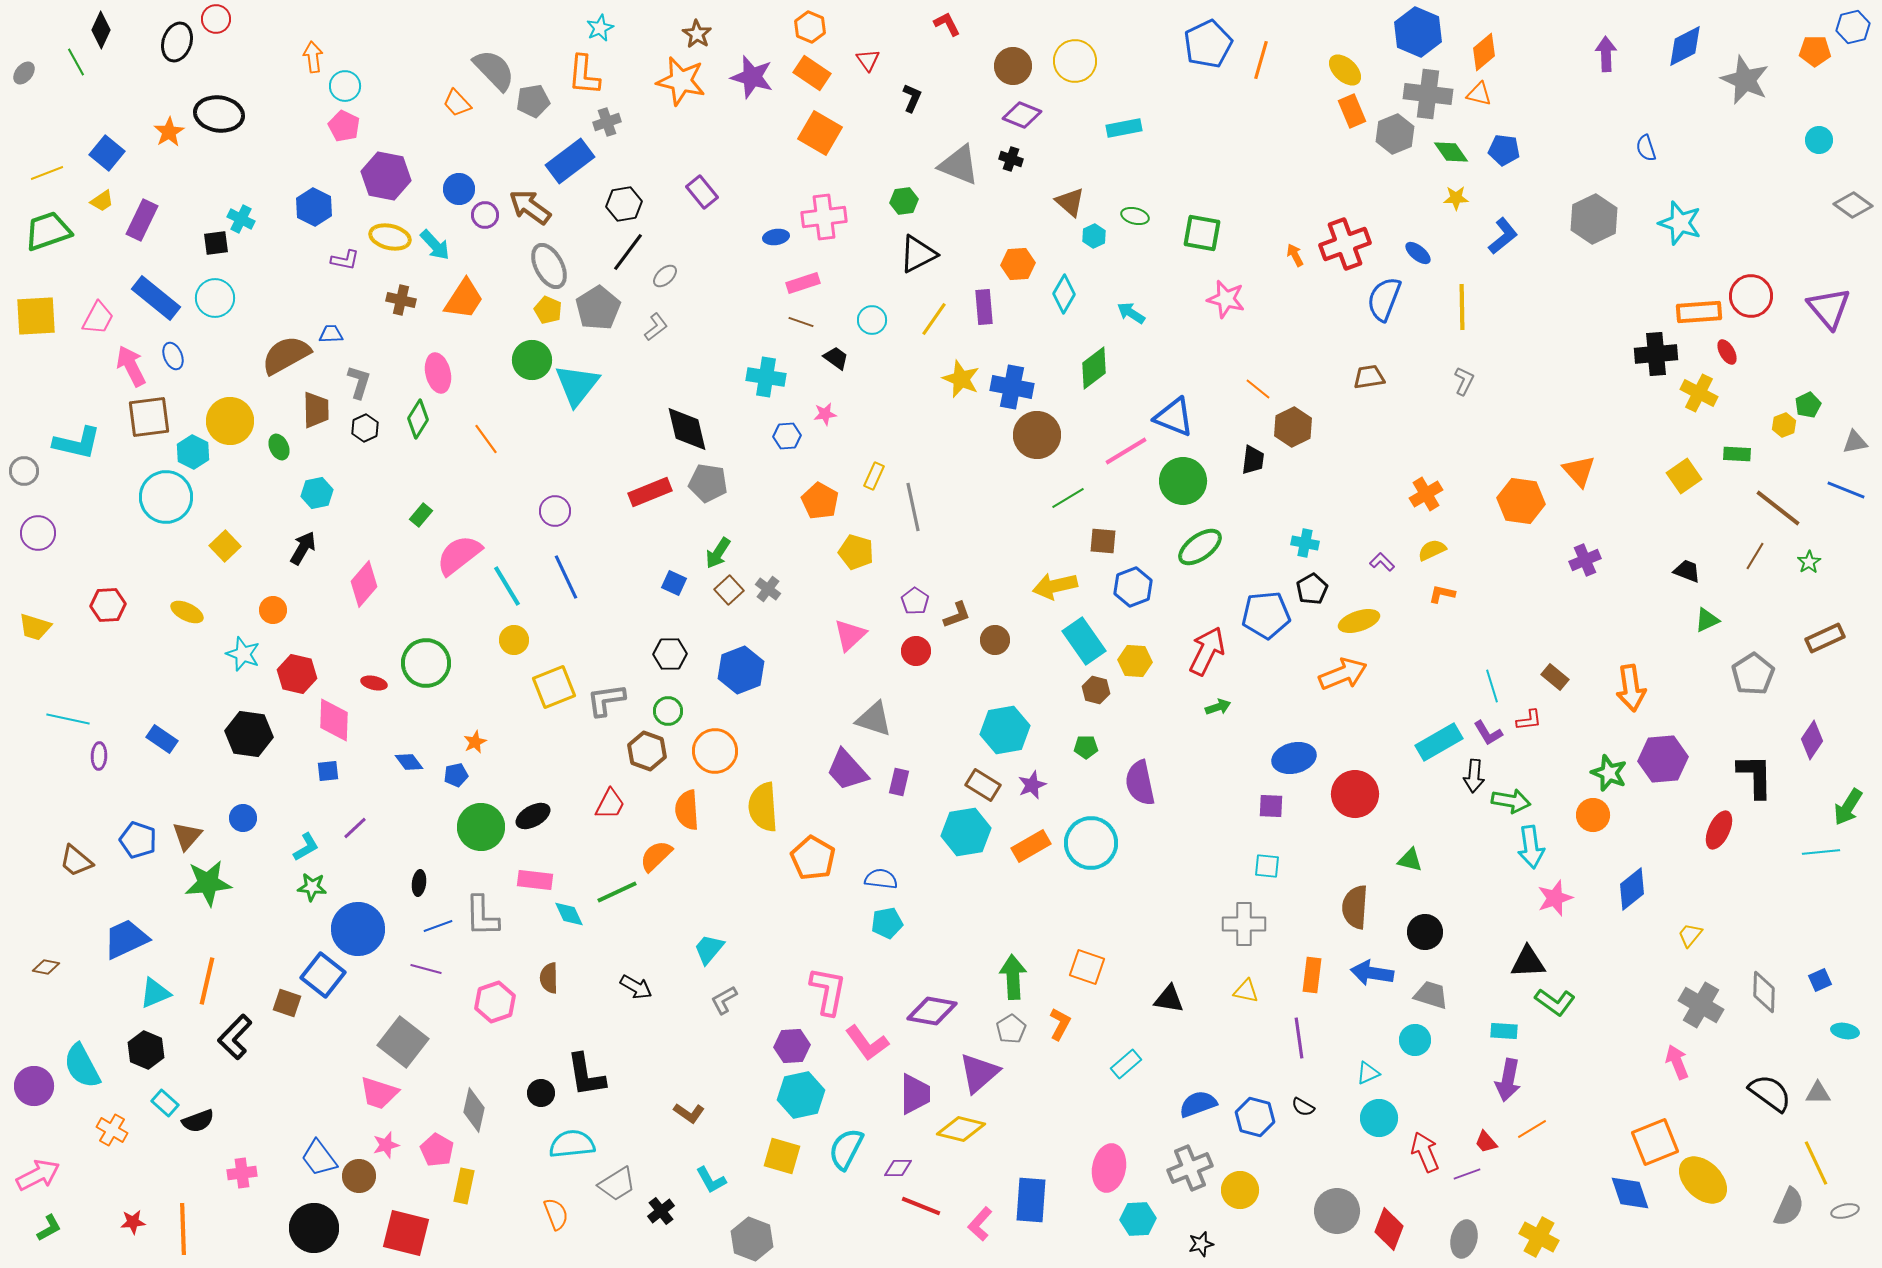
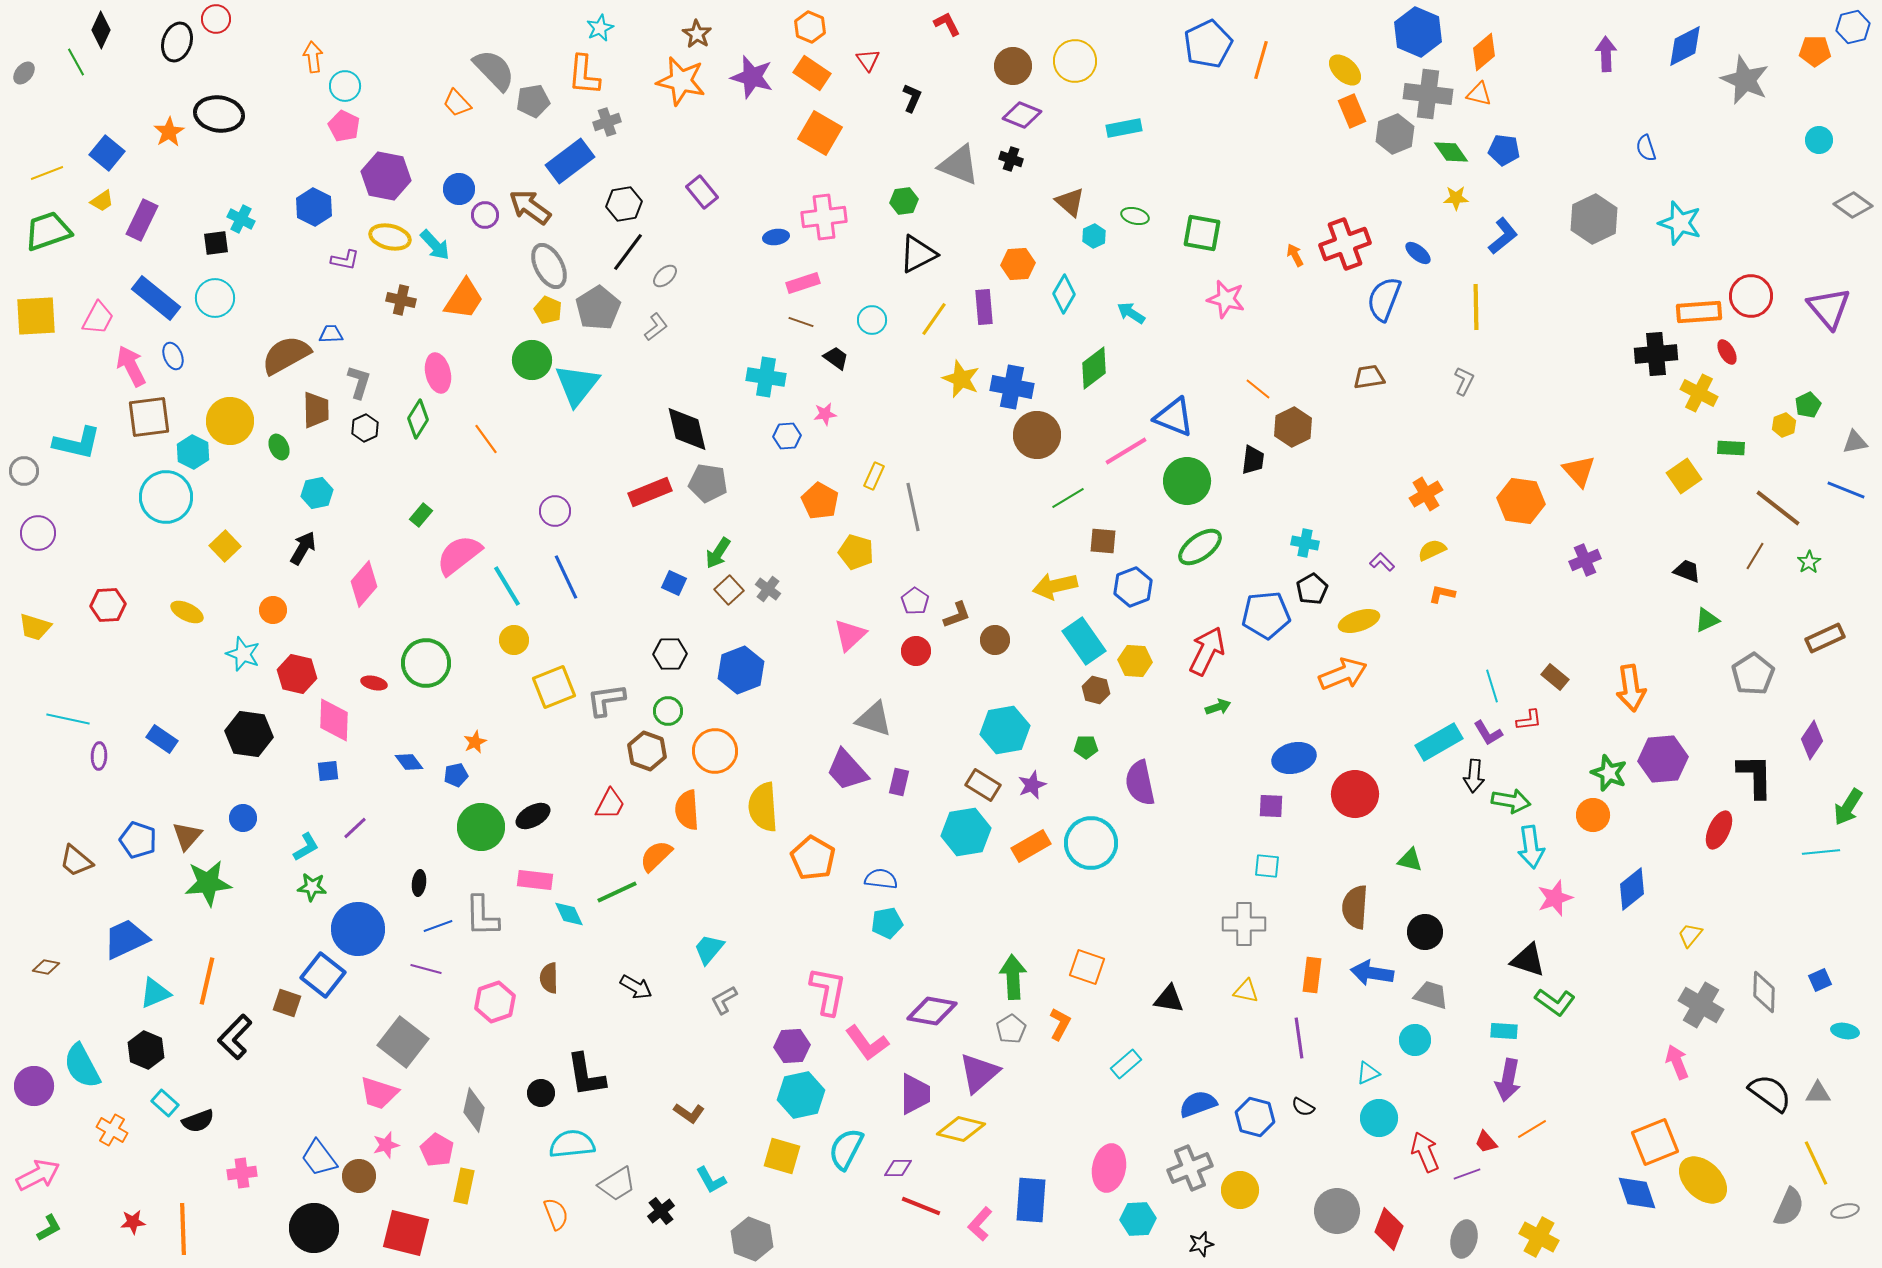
yellow line at (1462, 307): moved 14 px right
green rectangle at (1737, 454): moved 6 px left, 6 px up
green circle at (1183, 481): moved 4 px right
black triangle at (1528, 962): moved 2 px up; rotated 21 degrees clockwise
blue diamond at (1630, 1193): moved 7 px right
